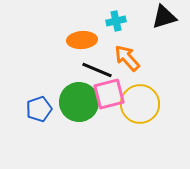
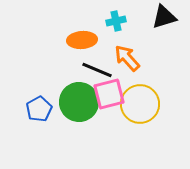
blue pentagon: rotated 10 degrees counterclockwise
